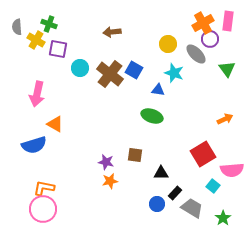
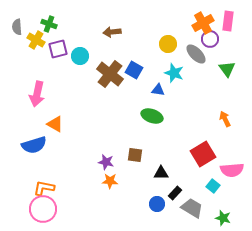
purple square: rotated 24 degrees counterclockwise
cyan circle: moved 12 px up
orange arrow: rotated 91 degrees counterclockwise
orange star: rotated 14 degrees clockwise
green star: rotated 21 degrees counterclockwise
